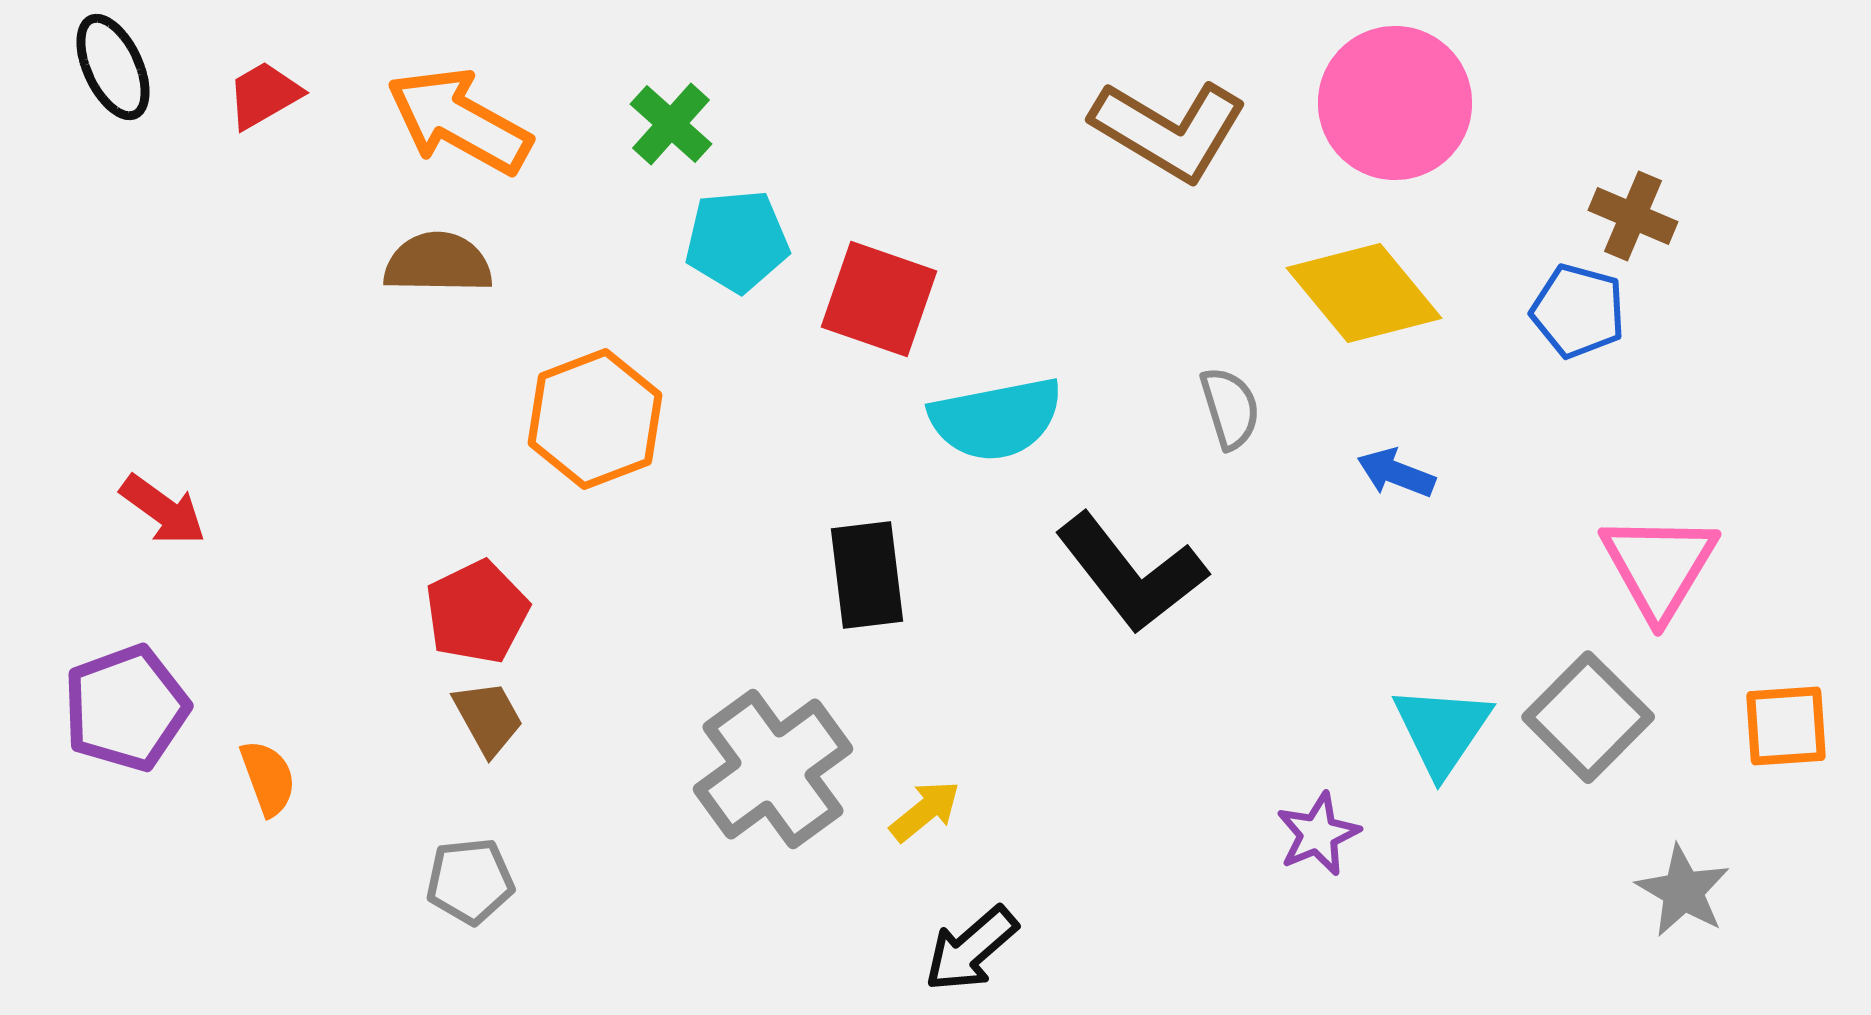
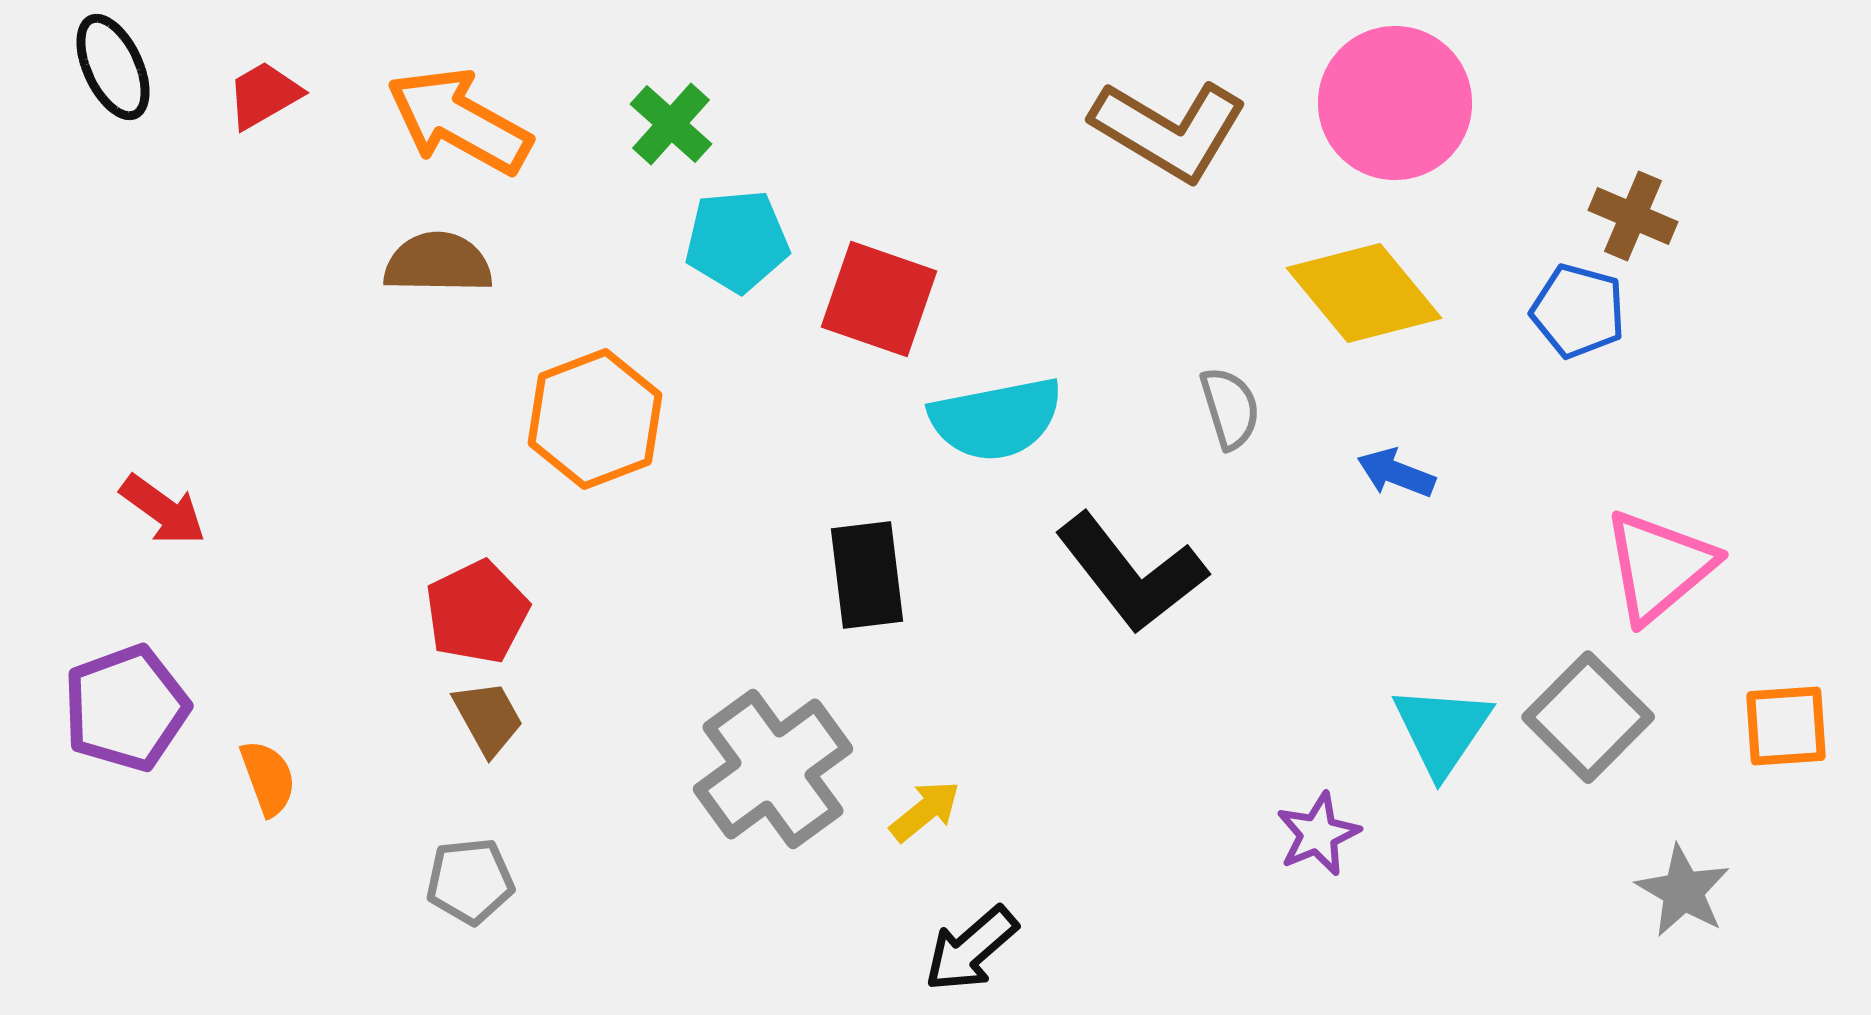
pink triangle: rotated 19 degrees clockwise
